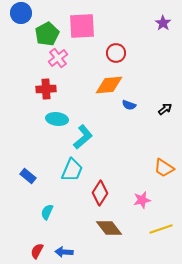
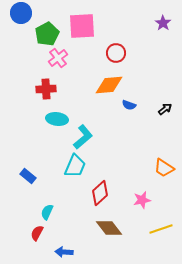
cyan trapezoid: moved 3 px right, 4 px up
red diamond: rotated 15 degrees clockwise
red semicircle: moved 18 px up
